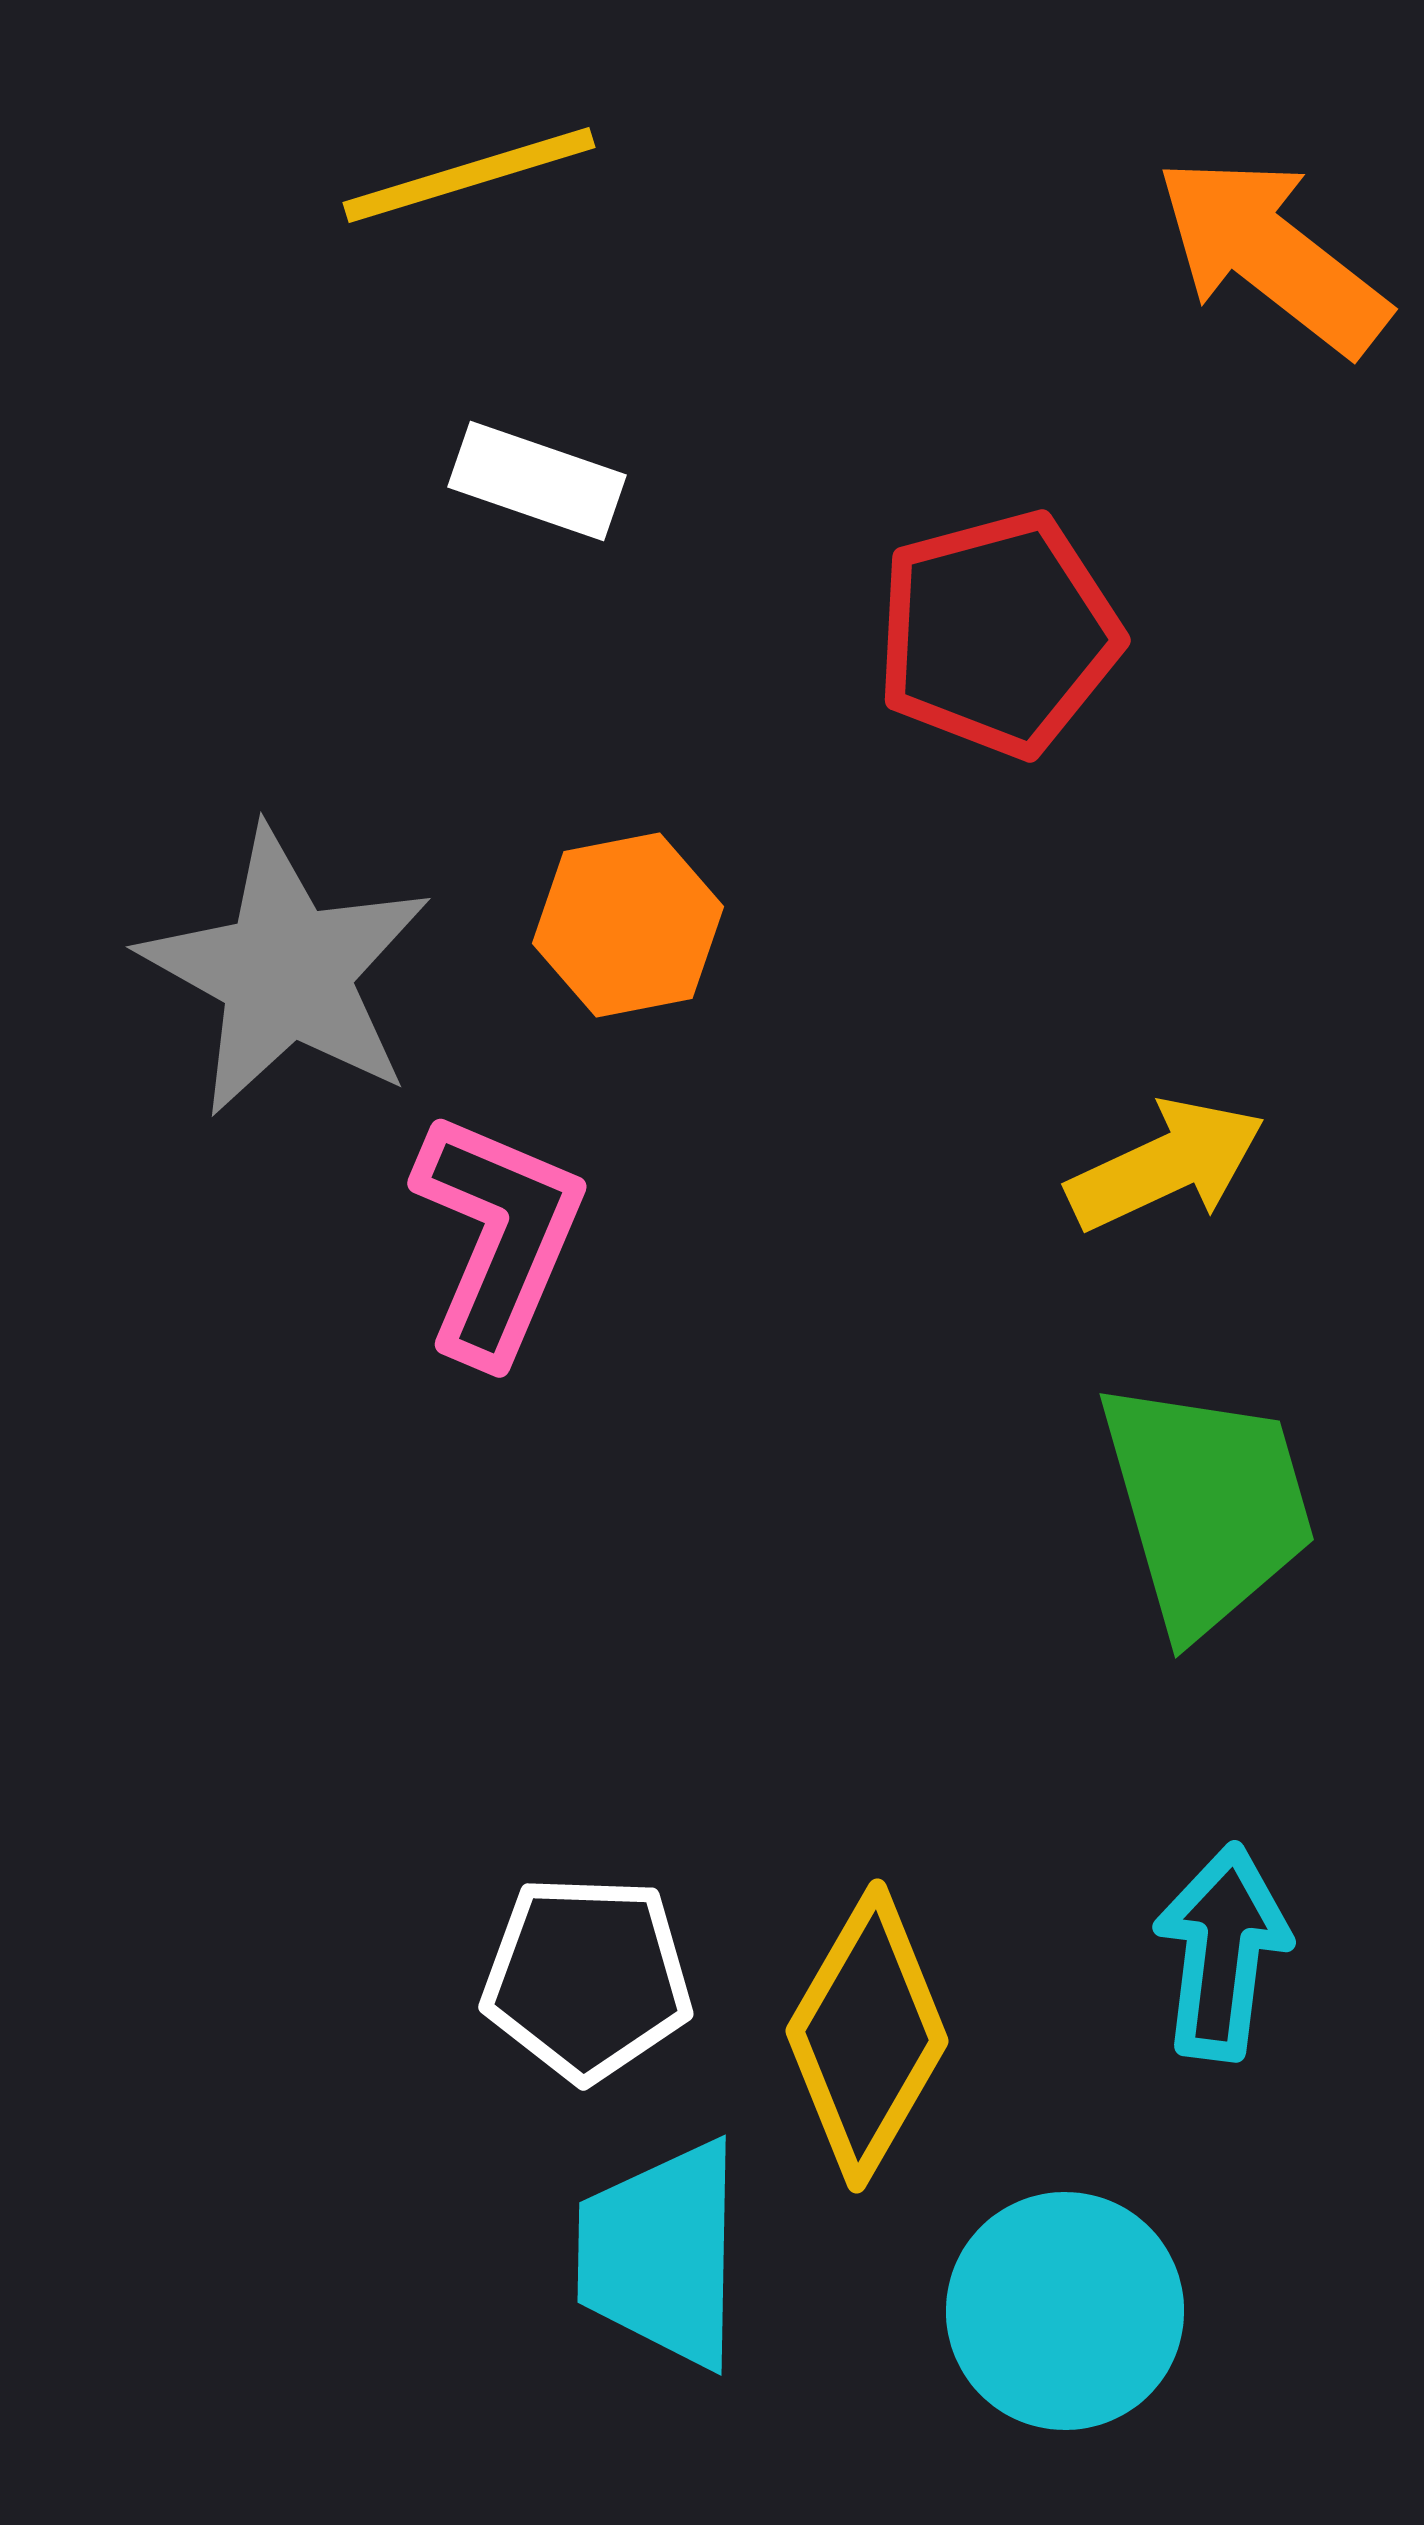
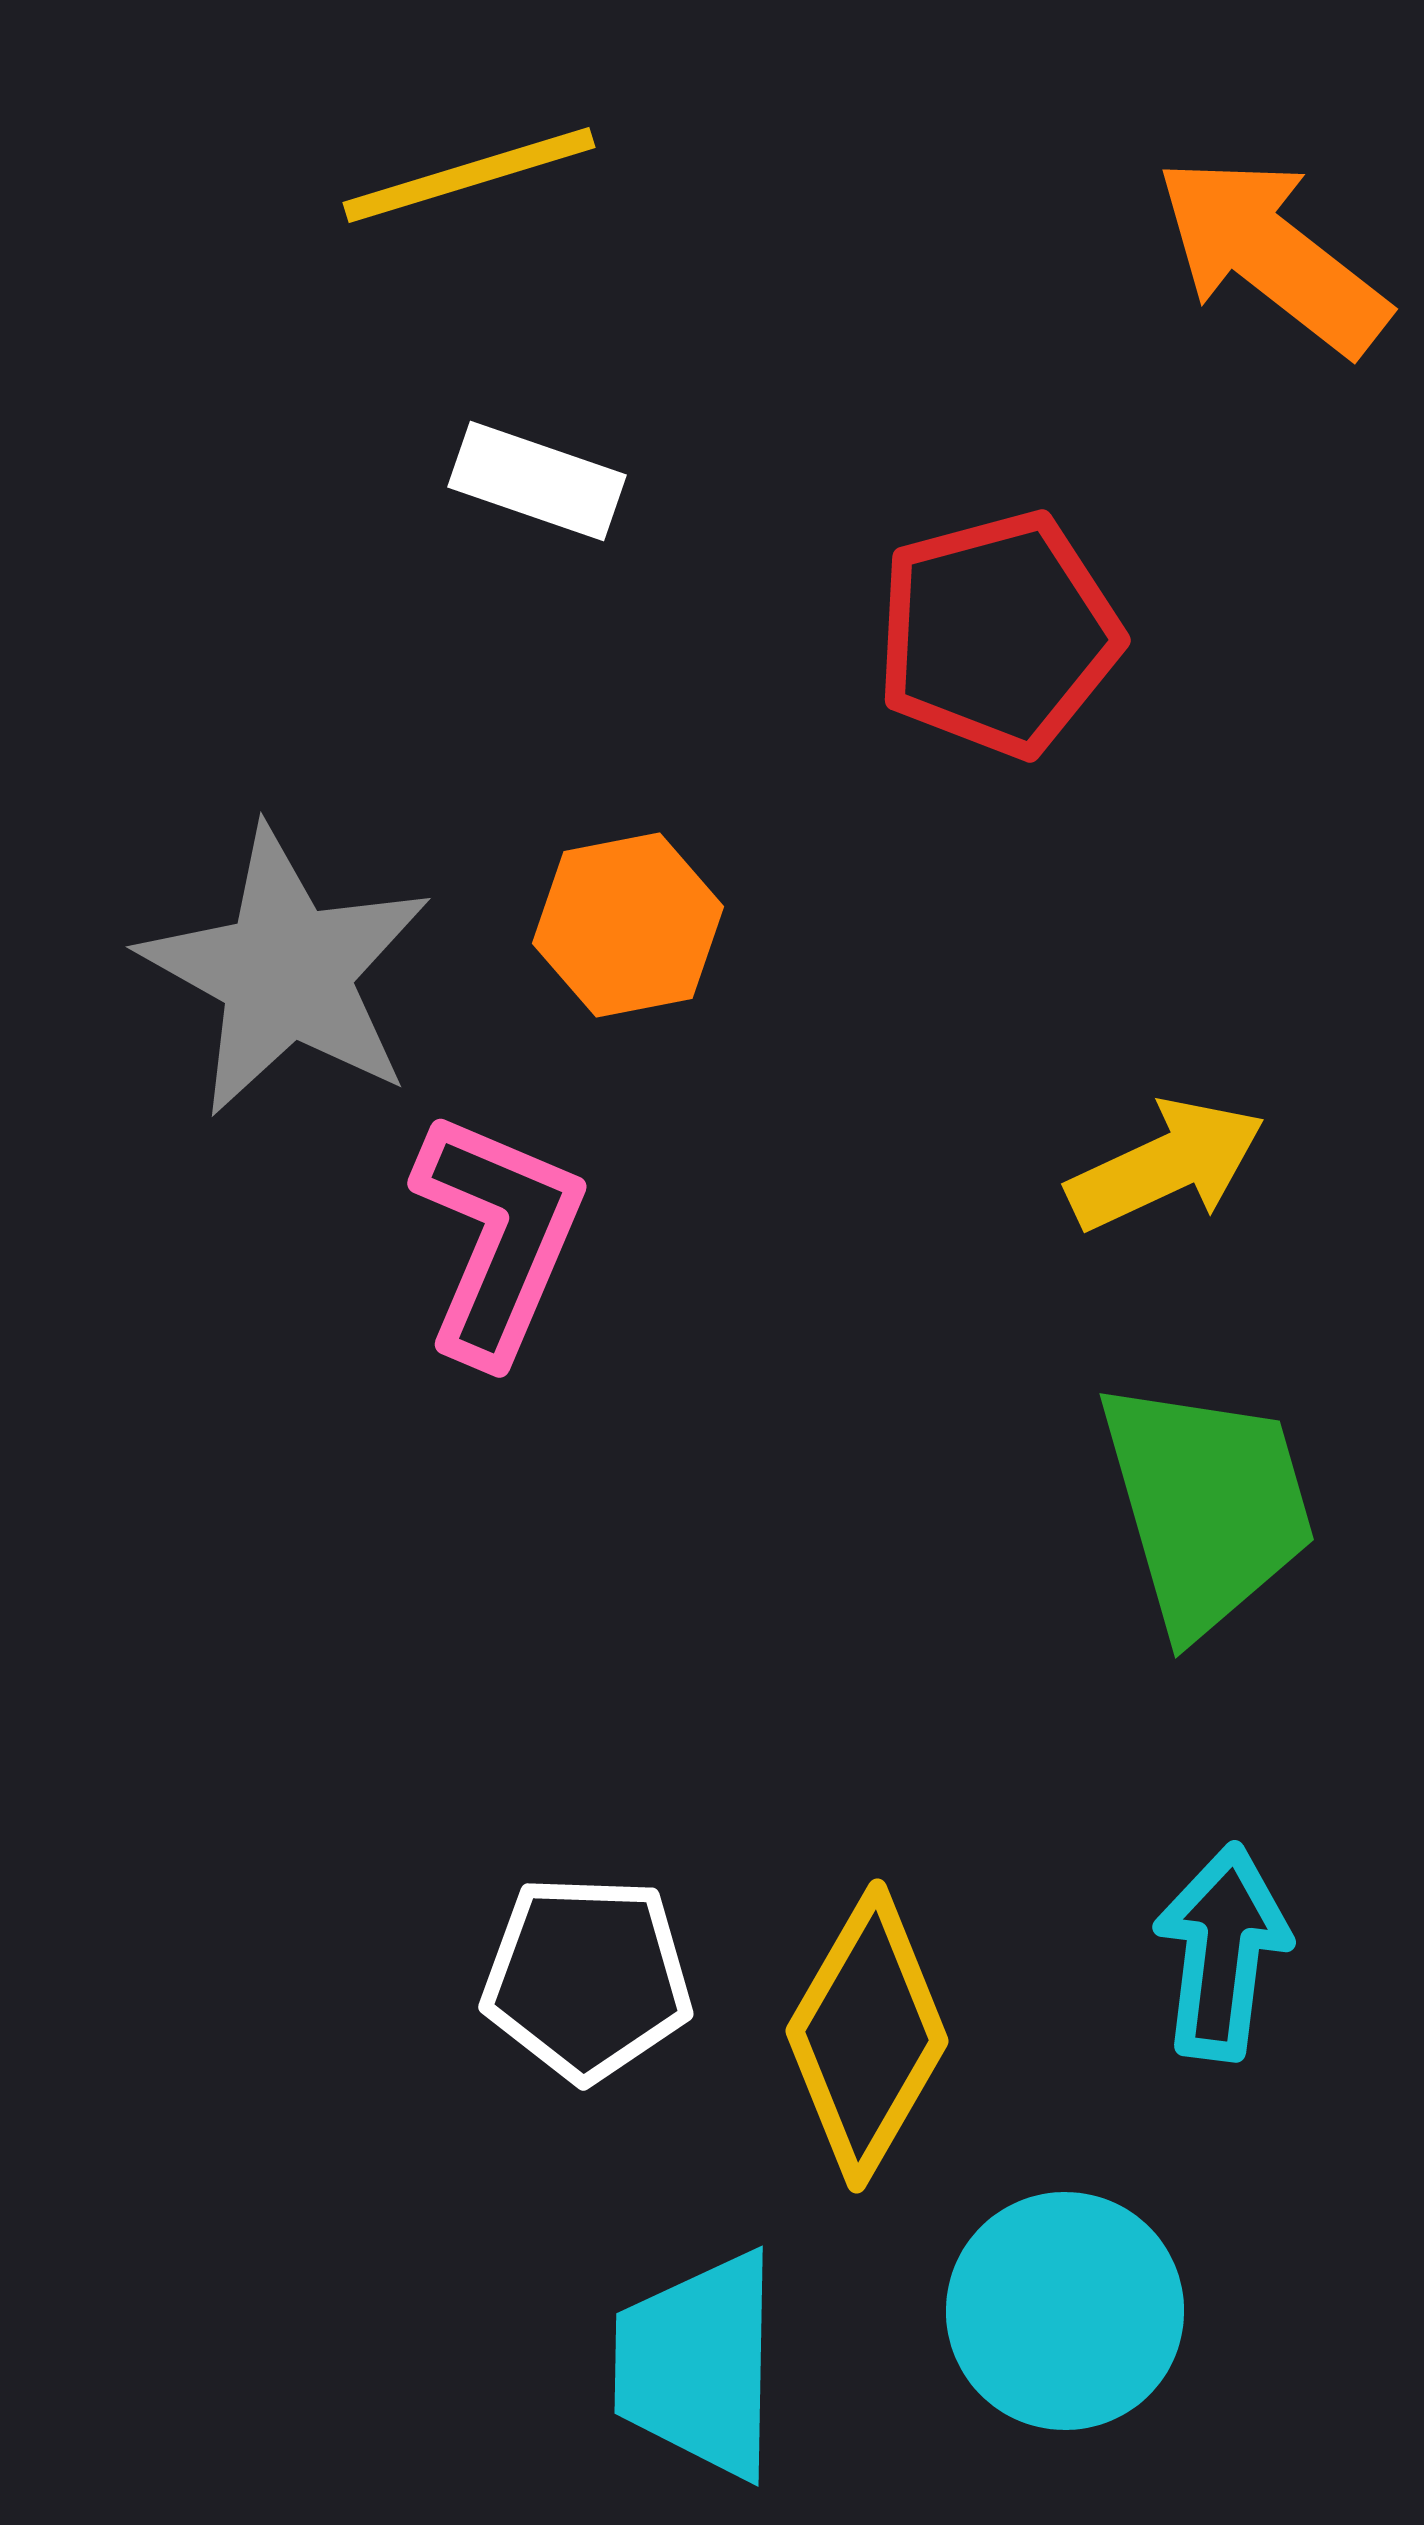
cyan trapezoid: moved 37 px right, 111 px down
